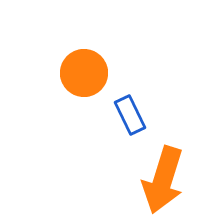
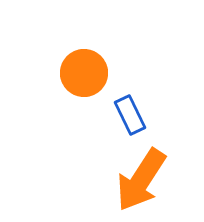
orange arrow: moved 22 px left; rotated 16 degrees clockwise
